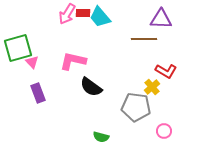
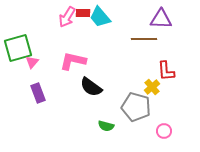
pink arrow: moved 3 px down
pink triangle: rotated 24 degrees clockwise
red L-shape: rotated 55 degrees clockwise
gray pentagon: rotated 8 degrees clockwise
green semicircle: moved 5 px right, 11 px up
